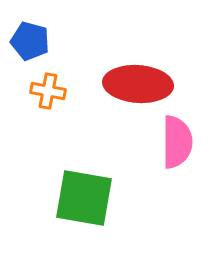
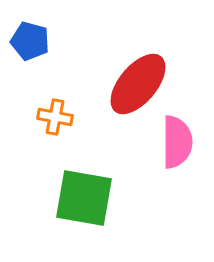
red ellipse: rotated 54 degrees counterclockwise
orange cross: moved 7 px right, 26 px down
